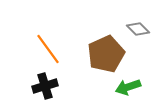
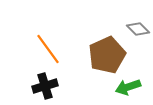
brown pentagon: moved 1 px right, 1 px down
